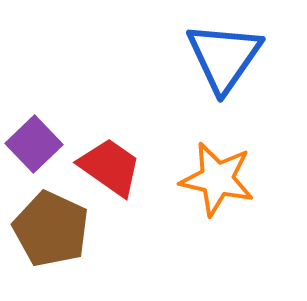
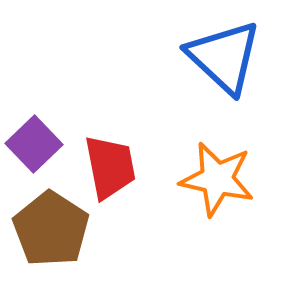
blue triangle: rotated 22 degrees counterclockwise
red trapezoid: rotated 44 degrees clockwise
brown pentagon: rotated 8 degrees clockwise
